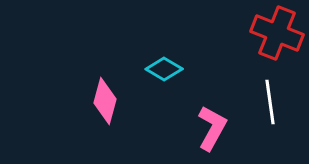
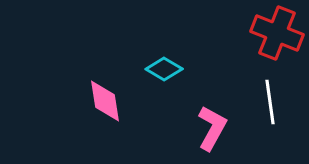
pink diamond: rotated 24 degrees counterclockwise
